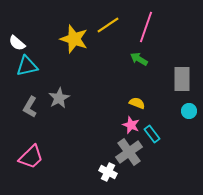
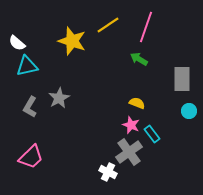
yellow star: moved 2 px left, 2 px down
